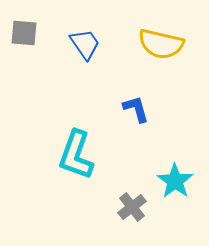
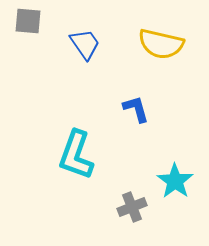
gray square: moved 4 px right, 12 px up
gray cross: rotated 16 degrees clockwise
